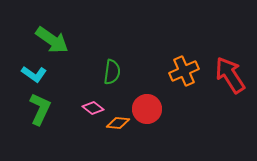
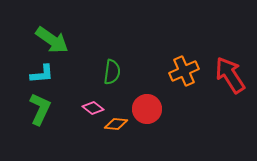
cyan L-shape: moved 8 px right; rotated 40 degrees counterclockwise
orange diamond: moved 2 px left, 1 px down
